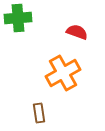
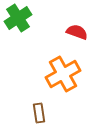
green cross: rotated 28 degrees counterclockwise
orange cross: moved 1 px down
